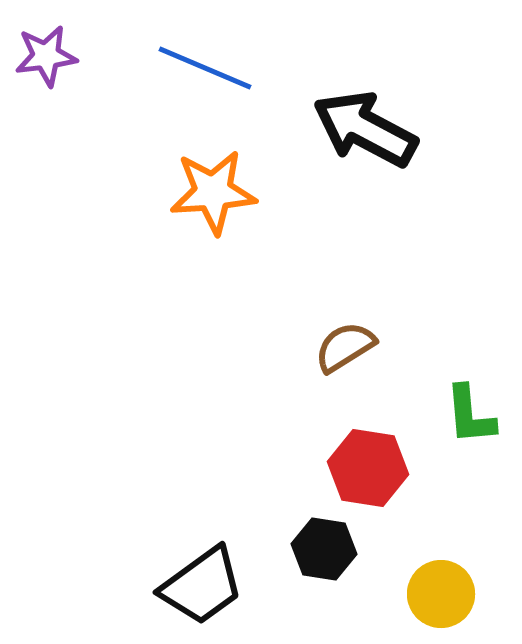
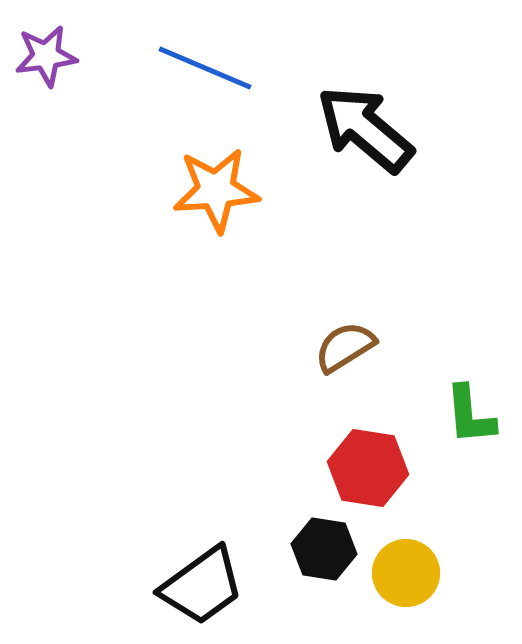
black arrow: rotated 12 degrees clockwise
orange star: moved 3 px right, 2 px up
yellow circle: moved 35 px left, 21 px up
